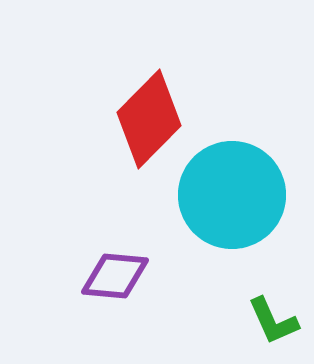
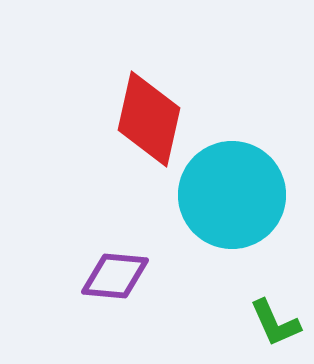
red diamond: rotated 32 degrees counterclockwise
green L-shape: moved 2 px right, 2 px down
